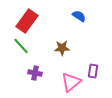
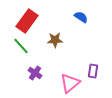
blue semicircle: moved 2 px right, 1 px down
brown star: moved 7 px left, 8 px up
purple cross: rotated 24 degrees clockwise
pink triangle: moved 1 px left, 1 px down
